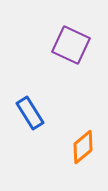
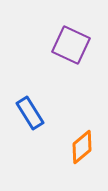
orange diamond: moved 1 px left
